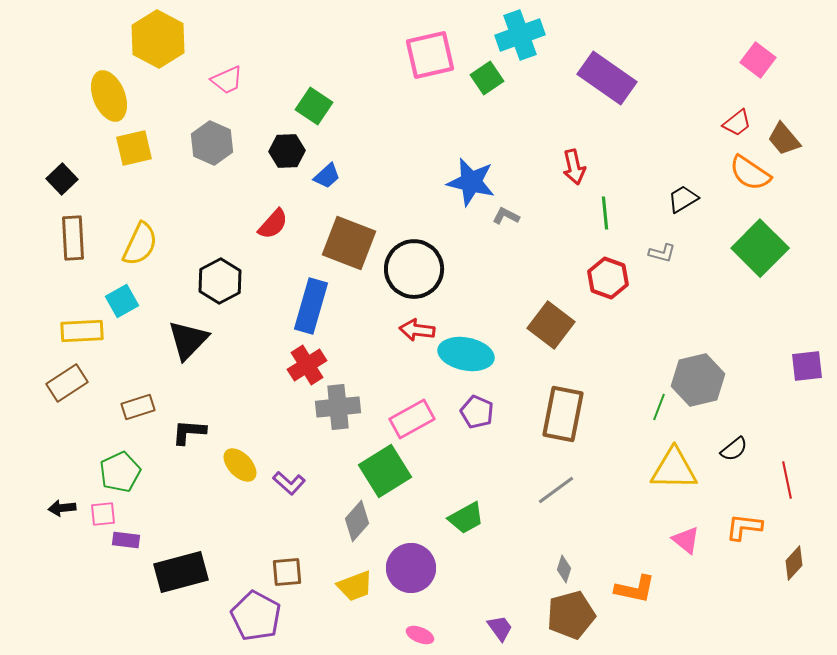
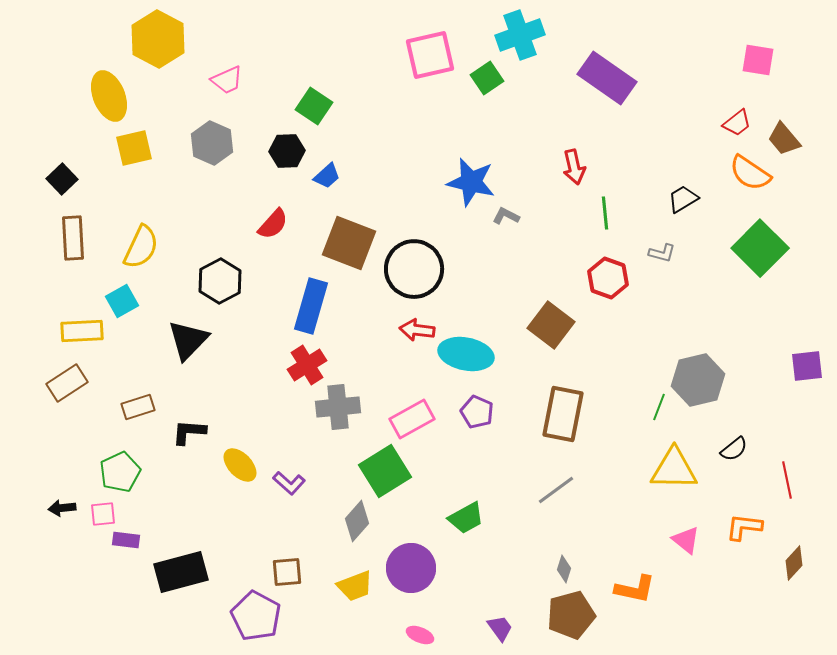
pink square at (758, 60): rotated 28 degrees counterclockwise
yellow semicircle at (140, 244): moved 1 px right, 3 px down
